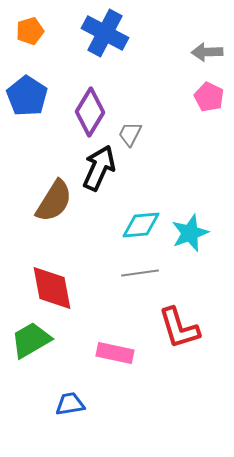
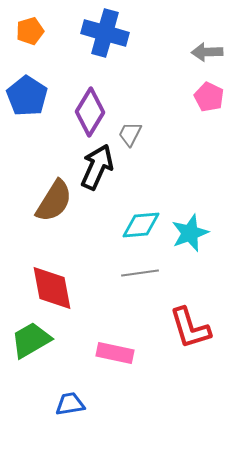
blue cross: rotated 12 degrees counterclockwise
black arrow: moved 2 px left, 1 px up
red L-shape: moved 11 px right
